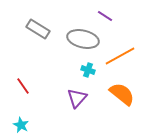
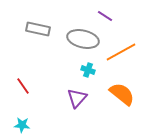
gray rectangle: rotated 20 degrees counterclockwise
orange line: moved 1 px right, 4 px up
cyan star: moved 1 px right; rotated 21 degrees counterclockwise
